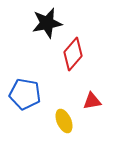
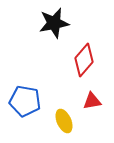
black star: moved 7 px right
red diamond: moved 11 px right, 6 px down
blue pentagon: moved 7 px down
